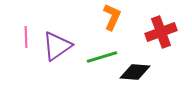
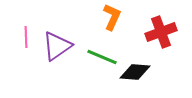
green line: rotated 40 degrees clockwise
